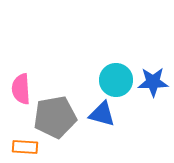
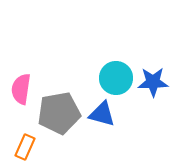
cyan circle: moved 2 px up
pink semicircle: rotated 12 degrees clockwise
gray pentagon: moved 4 px right, 4 px up
orange rectangle: rotated 70 degrees counterclockwise
